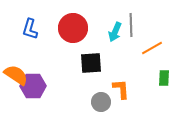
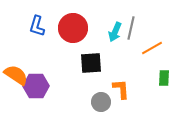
gray line: moved 3 px down; rotated 15 degrees clockwise
blue L-shape: moved 7 px right, 3 px up
purple hexagon: moved 3 px right
